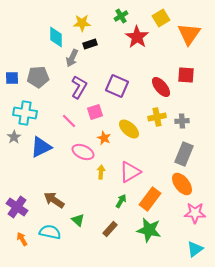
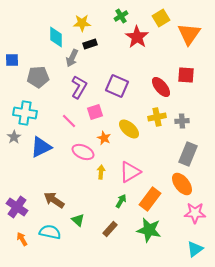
blue square: moved 18 px up
gray rectangle: moved 4 px right
